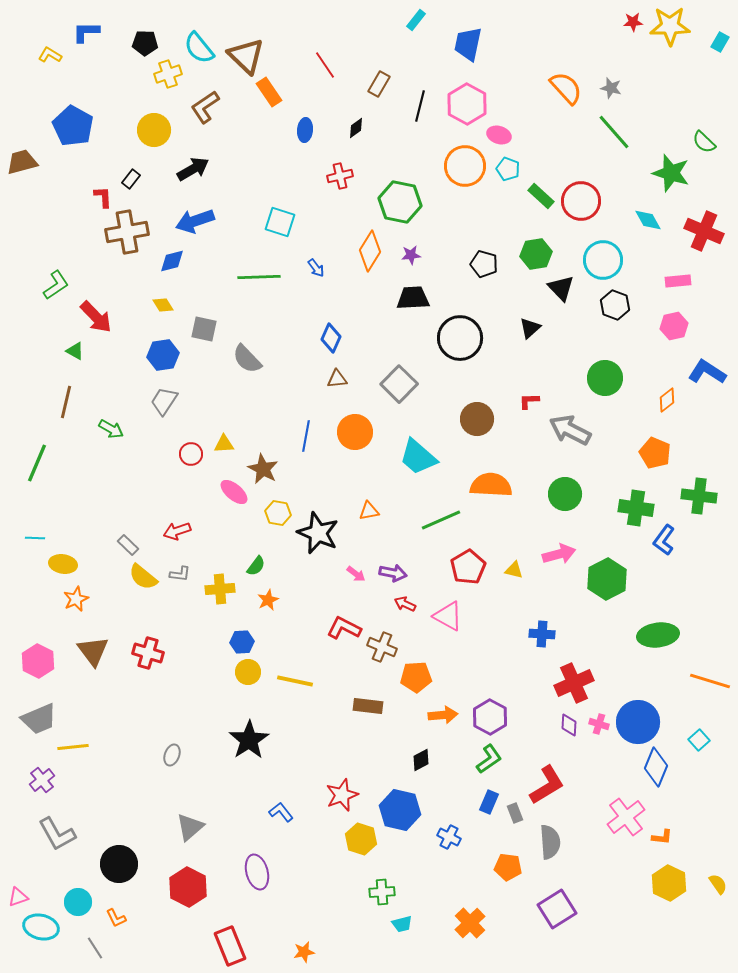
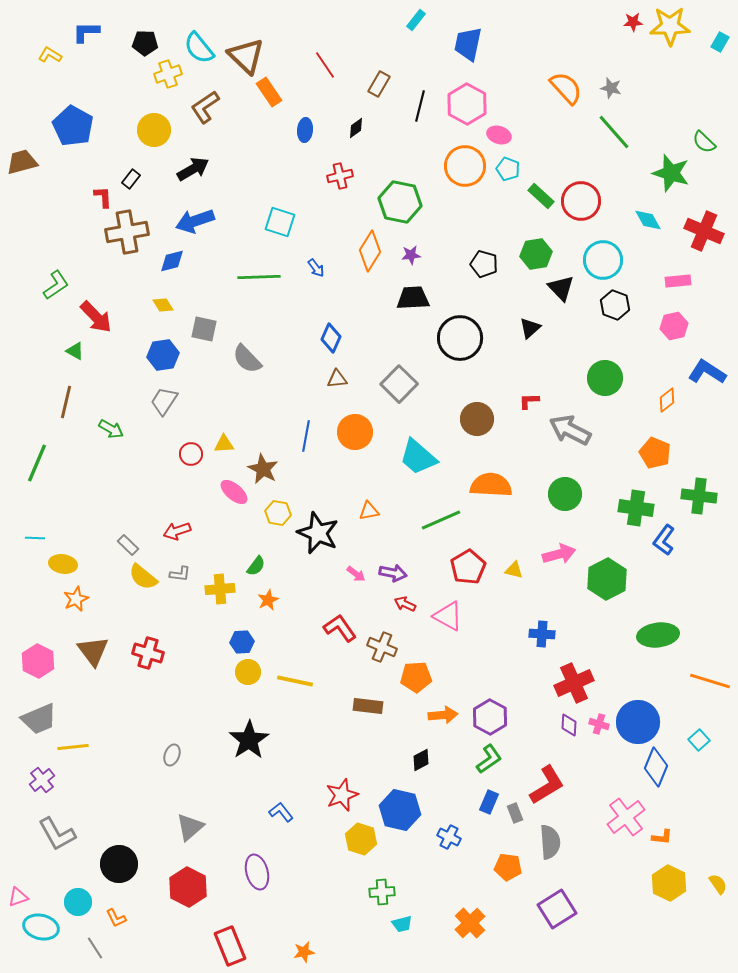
red L-shape at (344, 628): moved 4 px left; rotated 28 degrees clockwise
